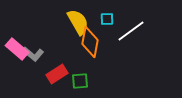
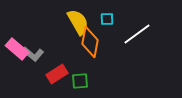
white line: moved 6 px right, 3 px down
